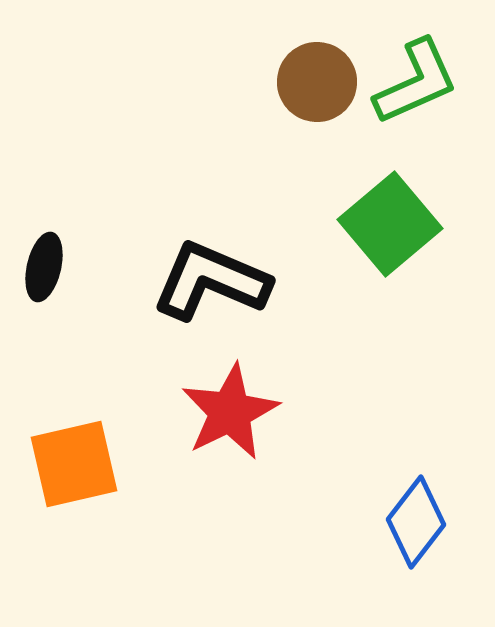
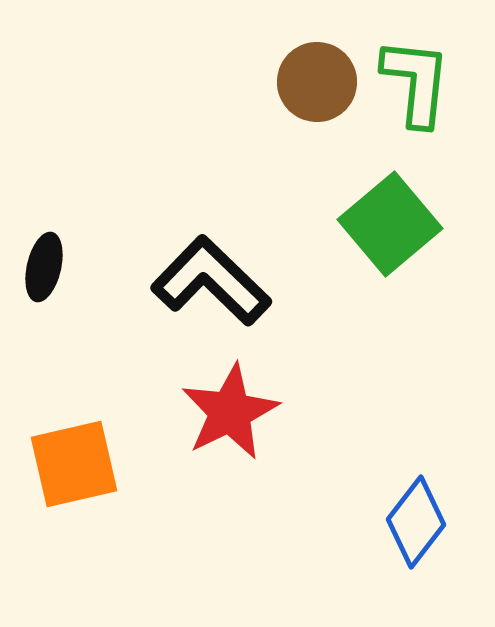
green L-shape: rotated 60 degrees counterclockwise
black L-shape: rotated 21 degrees clockwise
